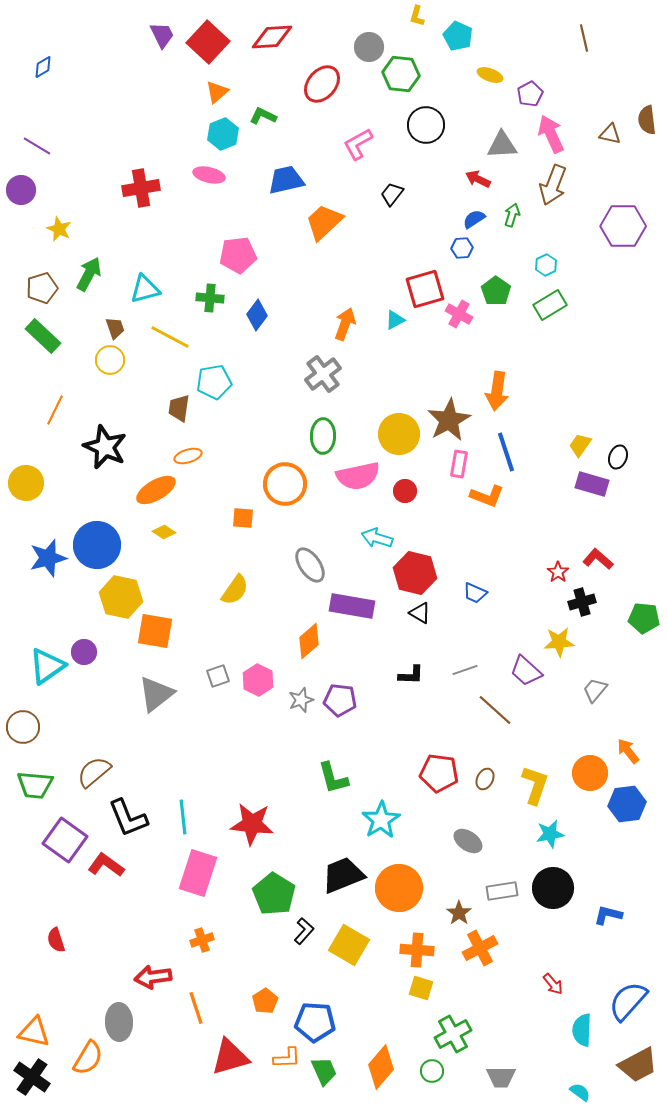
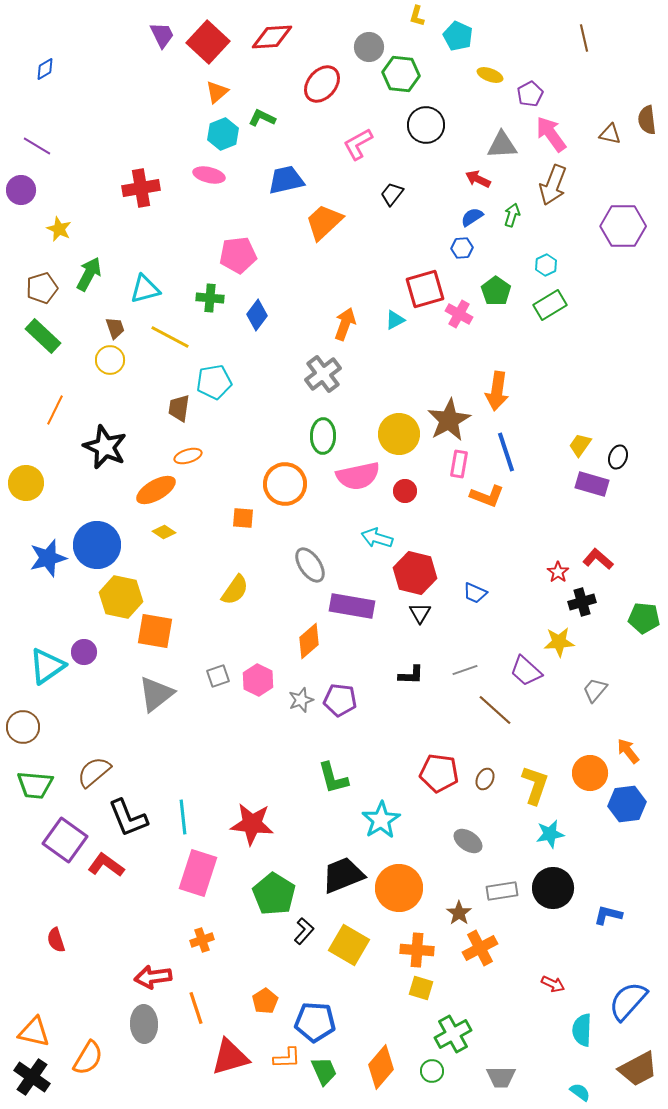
blue diamond at (43, 67): moved 2 px right, 2 px down
green L-shape at (263, 116): moved 1 px left, 2 px down
pink arrow at (551, 134): rotated 12 degrees counterclockwise
blue semicircle at (474, 219): moved 2 px left, 2 px up
black triangle at (420, 613): rotated 30 degrees clockwise
red arrow at (553, 984): rotated 25 degrees counterclockwise
gray ellipse at (119, 1022): moved 25 px right, 2 px down
brown trapezoid at (638, 1065): moved 4 px down
